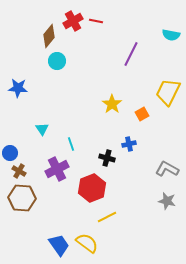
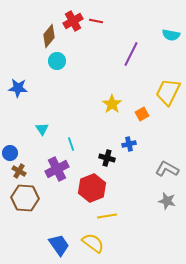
brown hexagon: moved 3 px right
yellow line: moved 1 px up; rotated 18 degrees clockwise
yellow semicircle: moved 6 px right
